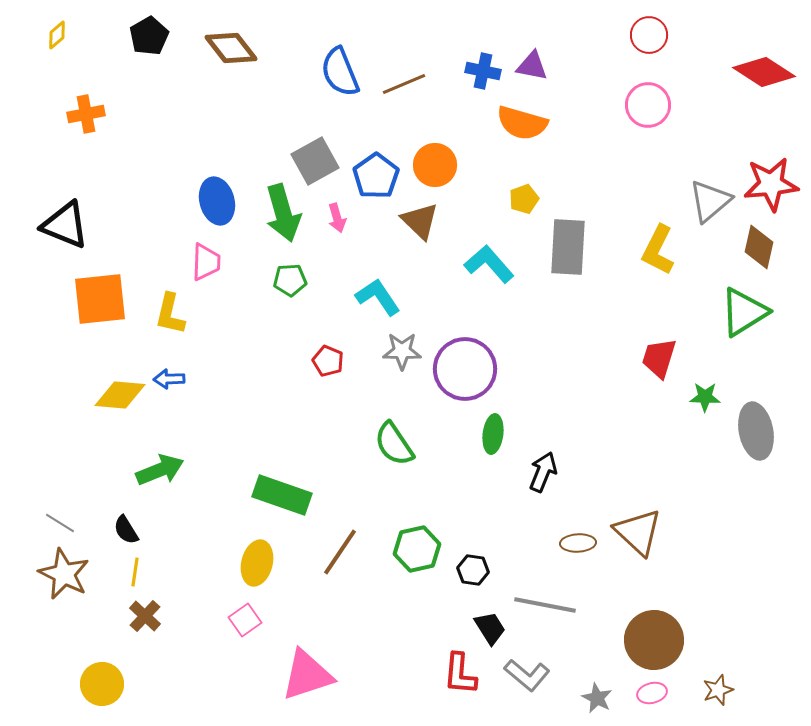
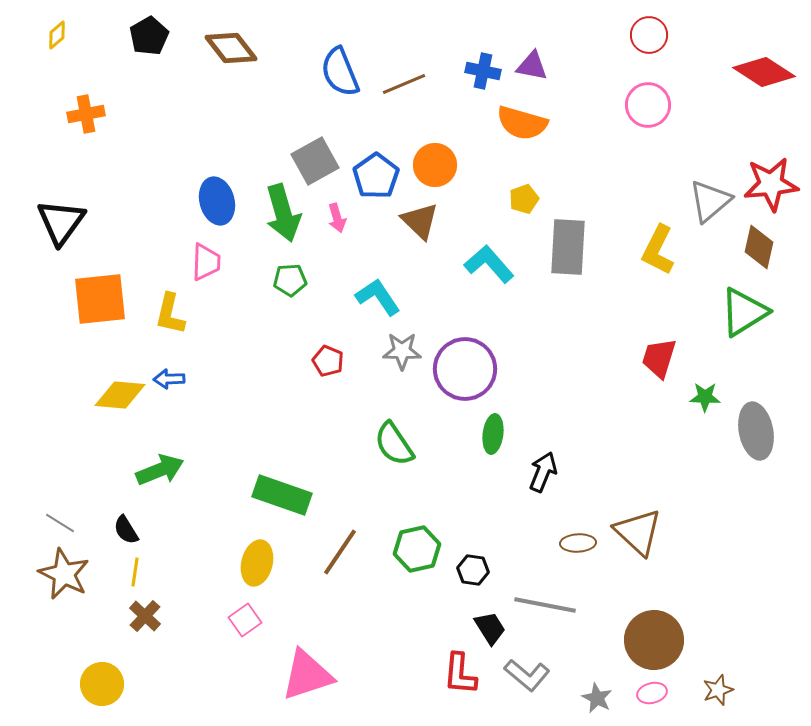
black triangle at (65, 225): moved 4 px left, 3 px up; rotated 44 degrees clockwise
